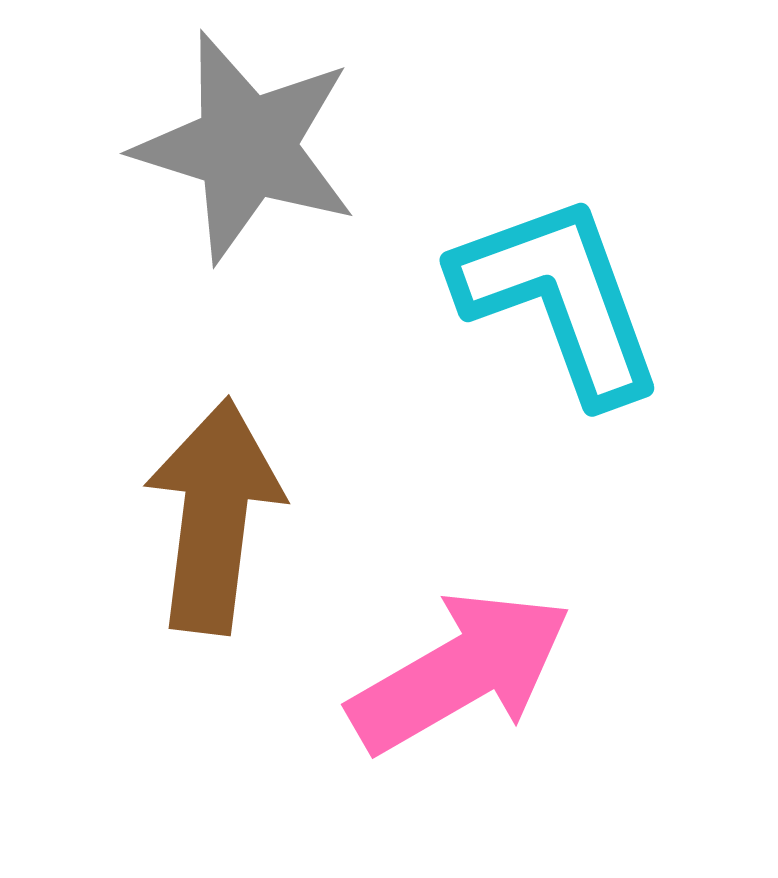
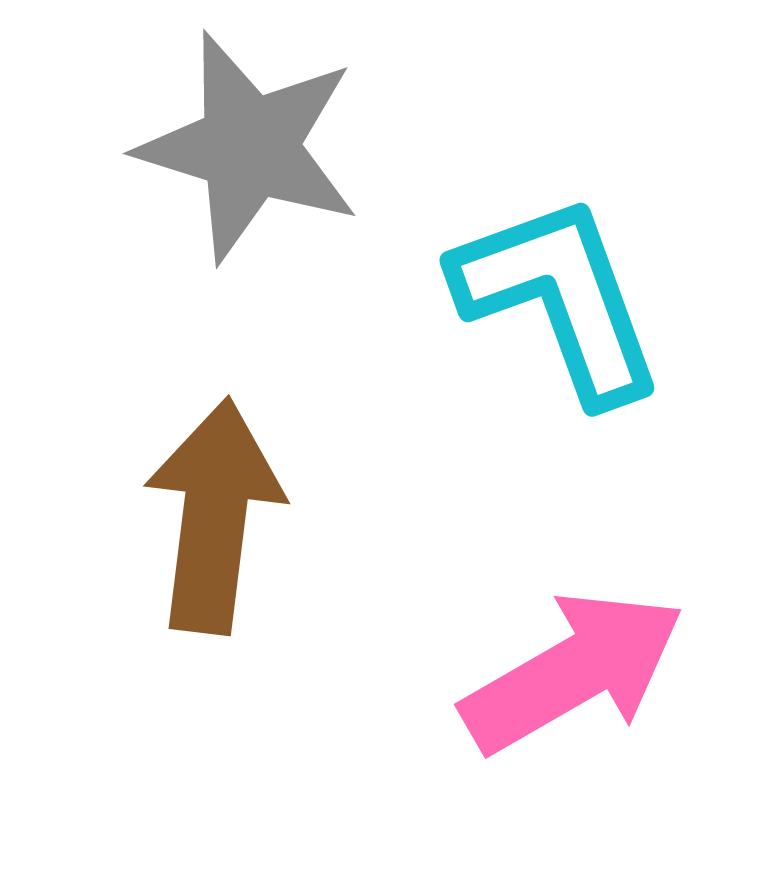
gray star: moved 3 px right
pink arrow: moved 113 px right
